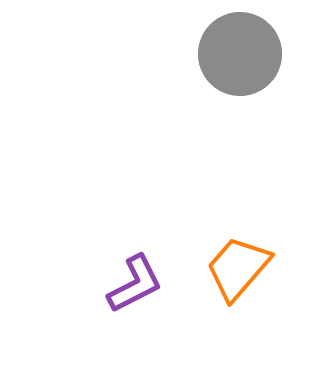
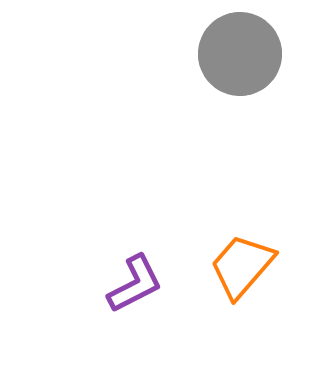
orange trapezoid: moved 4 px right, 2 px up
